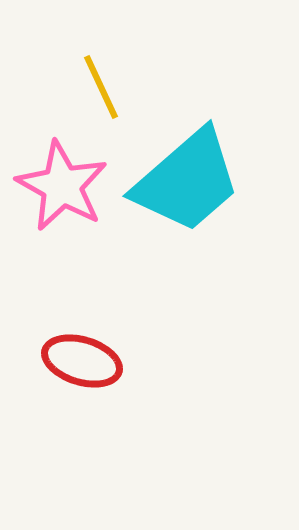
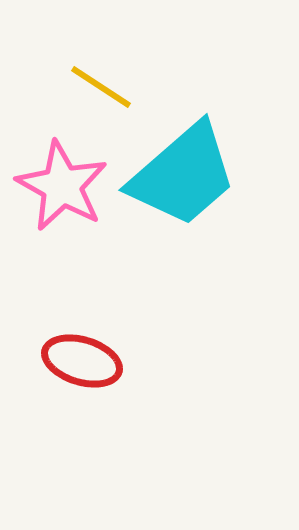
yellow line: rotated 32 degrees counterclockwise
cyan trapezoid: moved 4 px left, 6 px up
